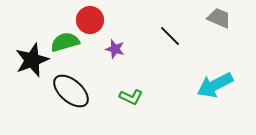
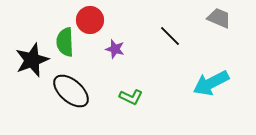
green semicircle: rotated 76 degrees counterclockwise
cyan arrow: moved 4 px left, 2 px up
